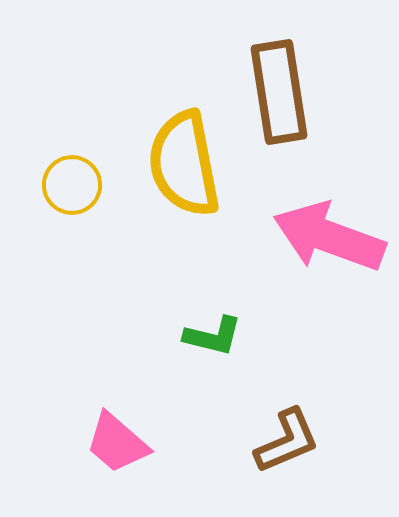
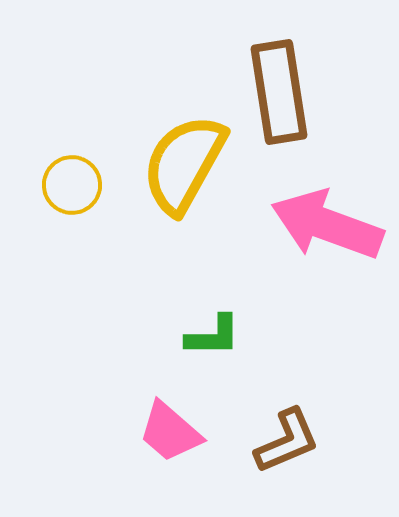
yellow semicircle: rotated 40 degrees clockwise
pink arrow: moved 2 px left, 12 px up
green L-shape: rotated 14 degrees counterclockwise
pink trapezoid: moved 53 px right, 11 px up
